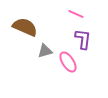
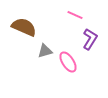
pink line: moved 1 px left, 1 px down
brown semicircle: moved 1 px left
purple L-shape: moved 7 px right; rotated 25 degrees clockwise
